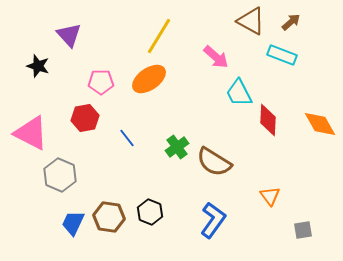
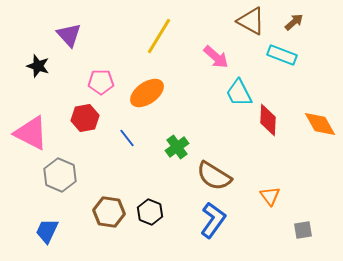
brown arrow: moved 3 px right
orange ellipse: moved 2 px left, 14 px down
brown semicircle: moved 14 px down
brown hexagon: moved 5 px up
blue trapezoid: moved 26 px left, 8 px down
